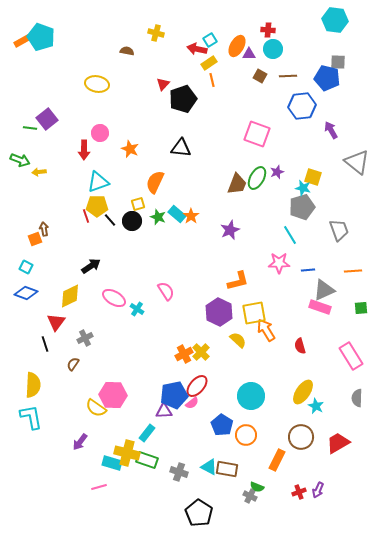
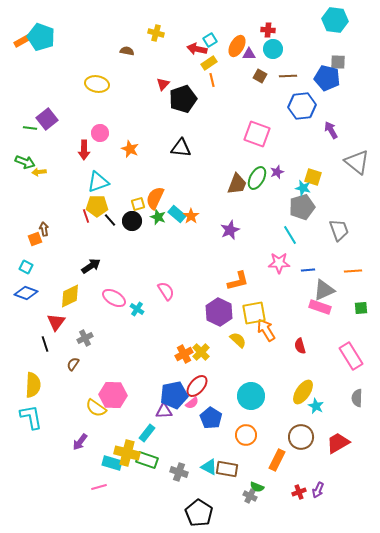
green arrow at (20, 160): moved 5 px right, 2 px down
orange semicircle at (155, 182): moved 16 px down
blue pentagon at (222, 425): moved 11 px left, 7 px up
